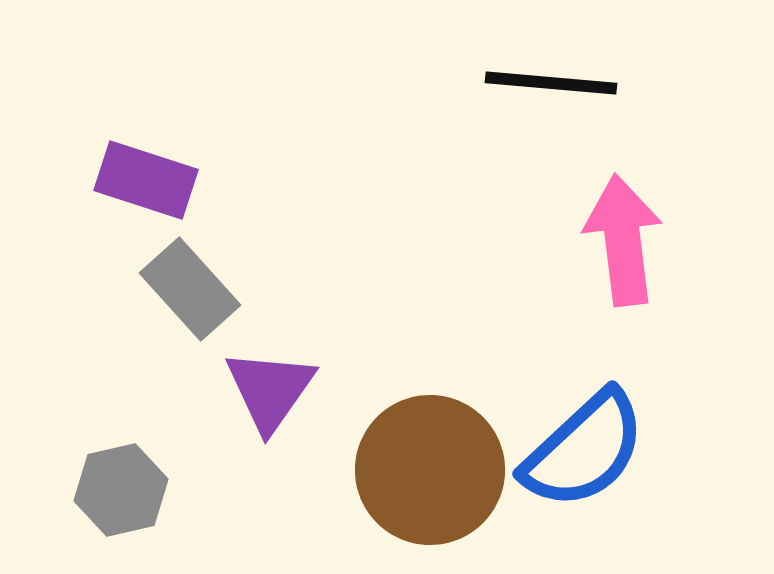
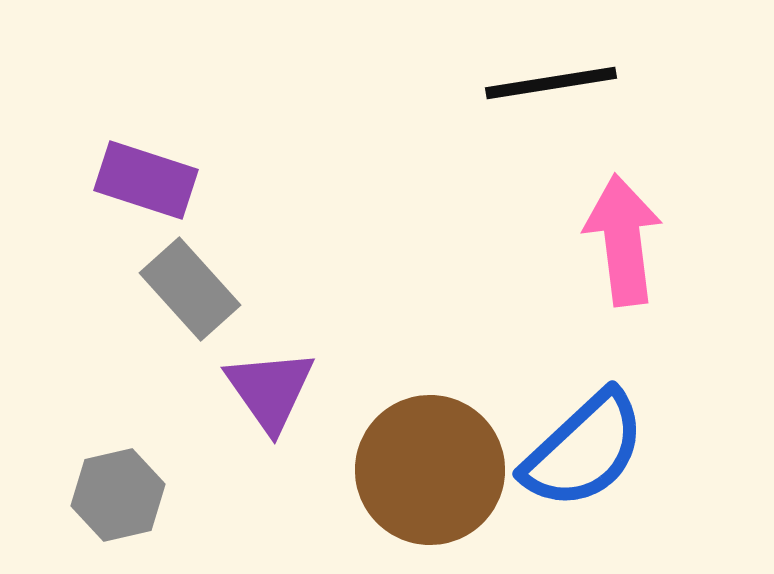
black line: rotated 14 degrees counterclockwise
purple triangle: rotated 10 degrees counterclockwise
gray hexagon: moved 3 px left, 5 px down
